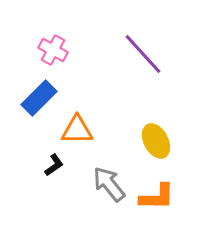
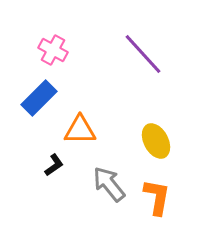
orange triangle: moved 3 px right
orange L-shape: rotated 81 degrees counterclockwise
